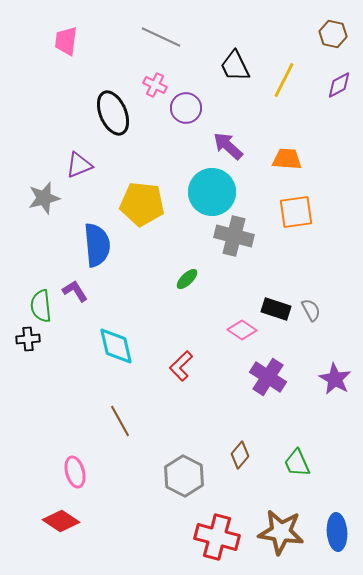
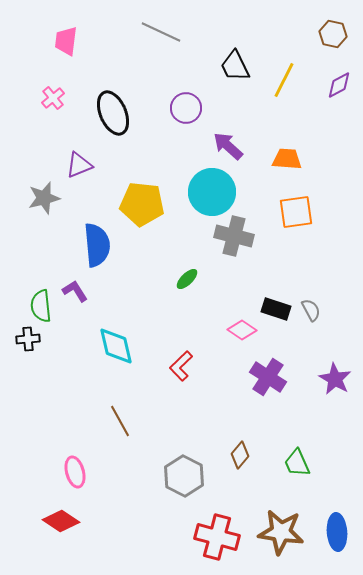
gray line: moved 5 px up
pink cross: moved 102 px left, 13 px down; rotated 25 degrees clockwise
